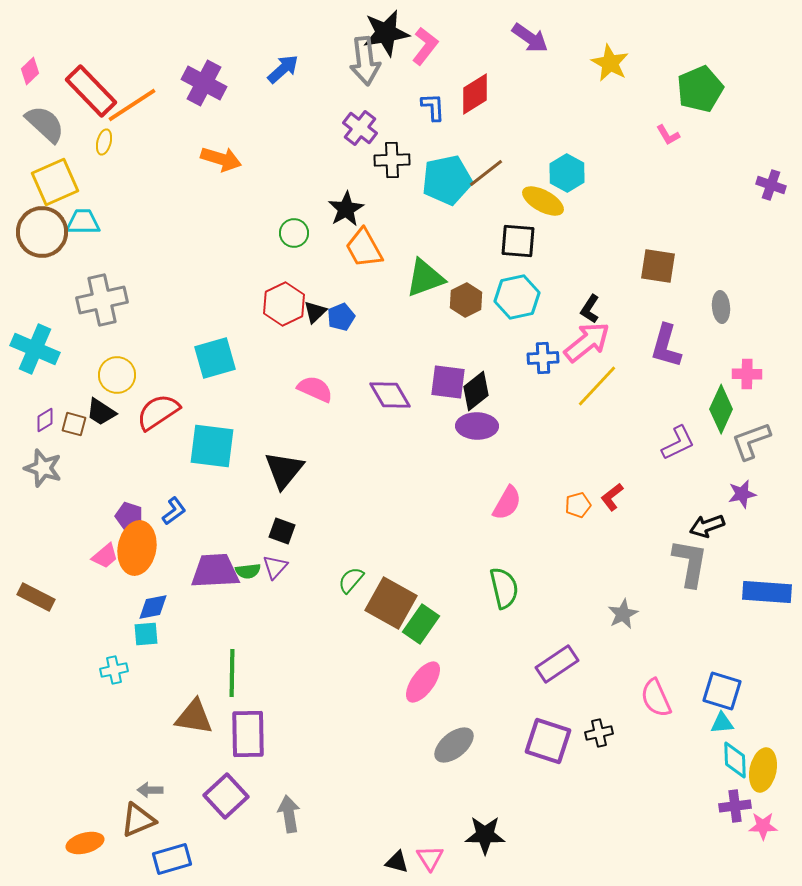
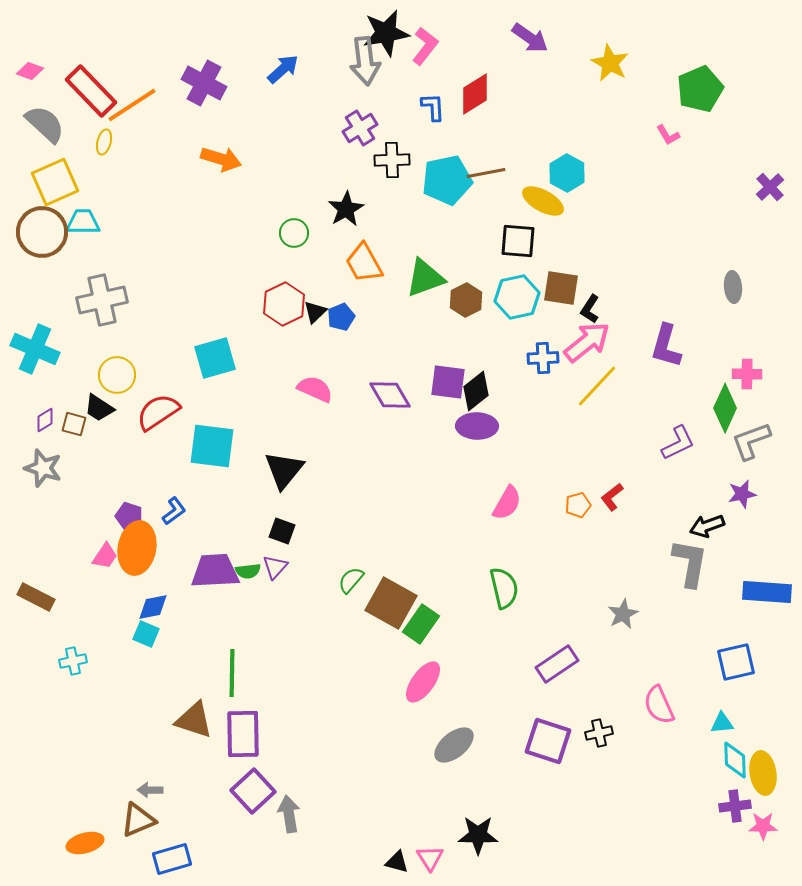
pink diamond at (30, 71): rotated 64 degrees clockwise
purple cross at (360, 128): rotated 20 degrees clockwise
brown line at (486, 173): rotated 27 degrees clockwise
purple cross at (771, 185): moved 1 px left, 2 px down; rotated 28 degrees clockwise
orange trapezoid at (364, 248): moved 15 px down
brown square at (658, 266): moved 97 px left, 22 px down
gray ellipse at (721, 307): moved 12 px right, 20 px up
green diamond at (721, 409): moved 4 px right, 1 px up
black trapezoid at (101, 412): moved 2 px left, 4 px up
pink trapezoid at (105, 556): rotated 16 degrees counterclockwise
cyan square at (146, 634): rotated 28 degrees clockwise
cyan cross at (114, 670): moved 41 px left, 9 px up
blue square at (722, 691): moved 14 px right, 29 px up; rotated 30 degrees counterclockwise
pink semicircle at (656, 698): moved 3 px right, 7 px down
brown triangle at (194, 717): moved 3 px down; rotated 9 degrees clockwise
purple rectangle at (248, 734): moved 5 px left
yellow ellipse at (763, 770): moved 3 px down; rotated 21 degrees counterclockwise
purple square at (226, 796): moved 27 px right, 5 px up
black star at (485, 835): moved 7 px left
